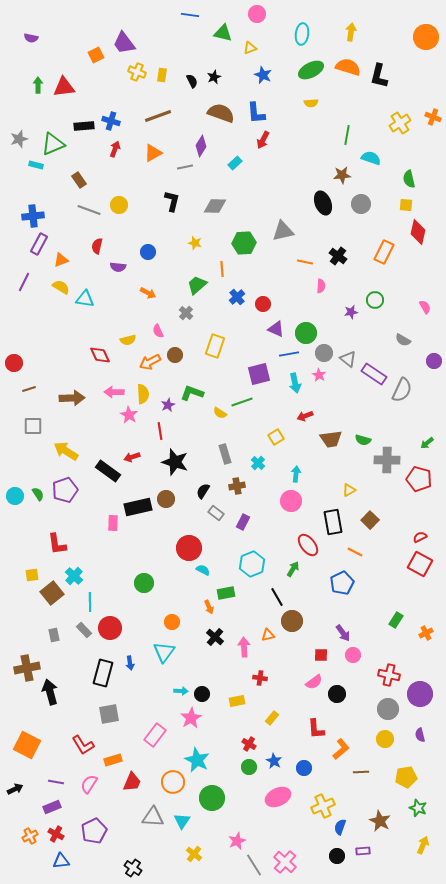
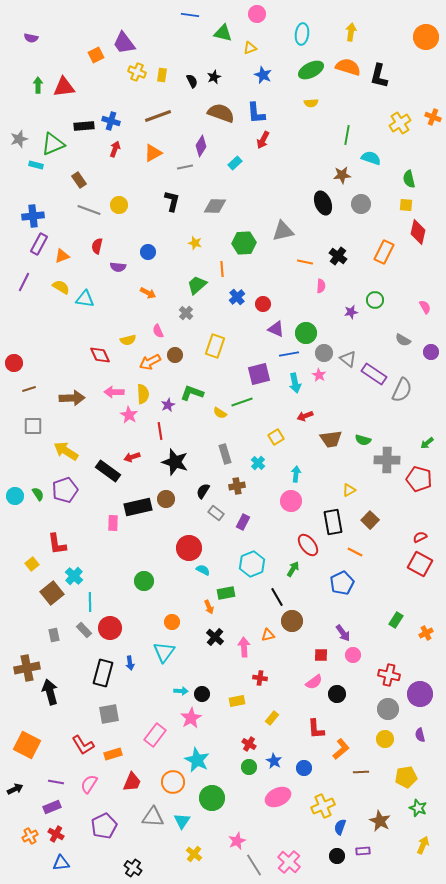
orange triangle at (61, 260): moved 1 px right, 4 px up
purple circle at (434, 361): moved 3 px left, 9 px up
yellow square at (32, 575): moved 11 px up; rotated 32 degrees counterclockwise
green circle at (144, 583): moved 2 px up
orange rectangle at (113, 760): moved 6 px up
purple pentagon at (94, 831): moved 10 px right, 5 px up
blue triangle at (61, 861): moved 2 px down
pink cross at (285, 862): moved 4 px right
